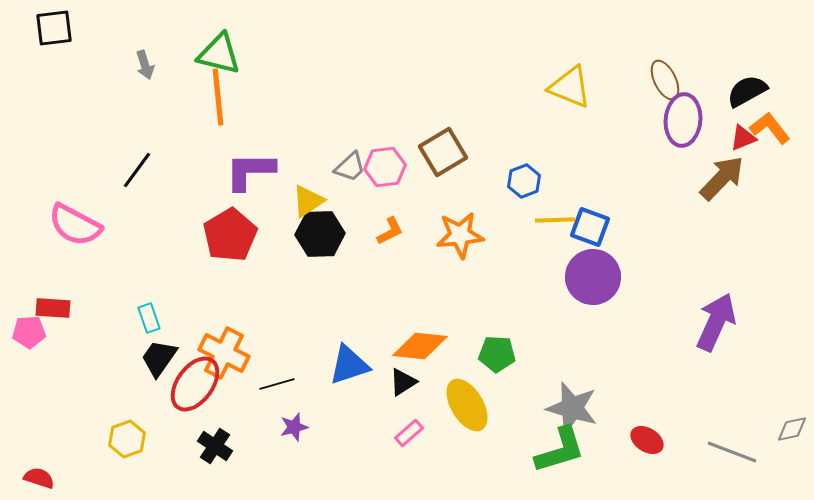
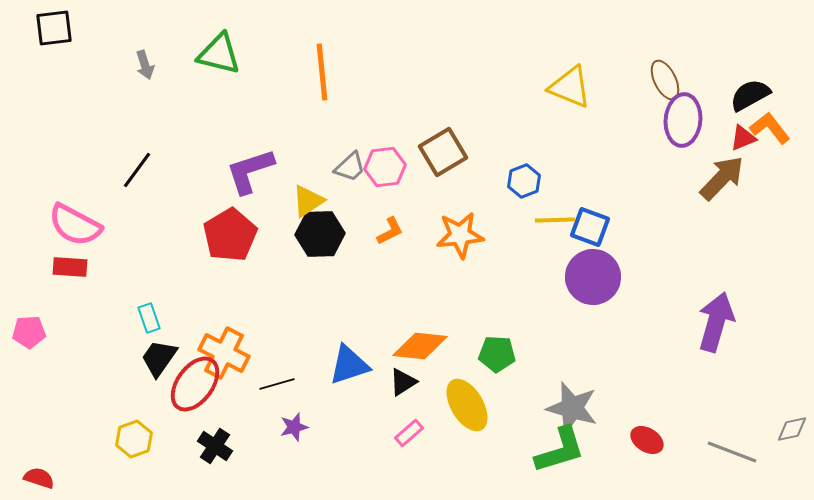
black semicircle at (747, 91): moved 3 px right, 4 px down
orange line at (218, 97): moved 104 px right, 25 px up
purple L-shape at (250, 171): rotated 18 degrees counterclockwise
red rectangle at (53, 308): moved 17 px right, 41 px up
purple arrow at (716, 322): rotated 8 degrees counterclockwise
yellow hexagon at (127, 439): moved 7 px right
